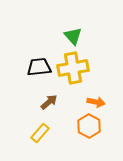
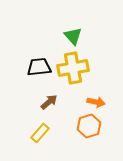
orange hexagon: rotated 15 degrees clockwise
